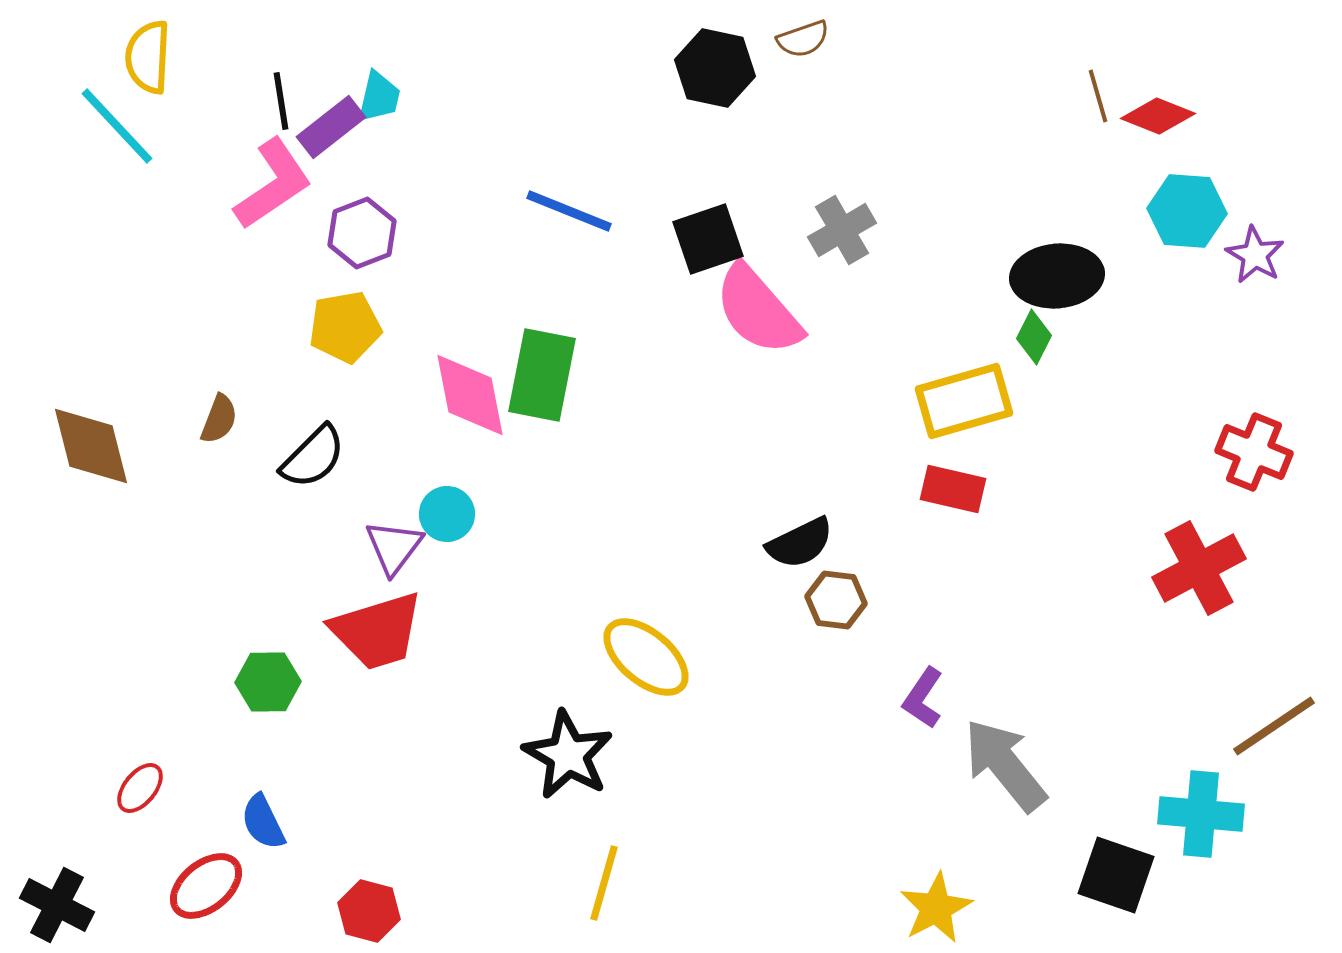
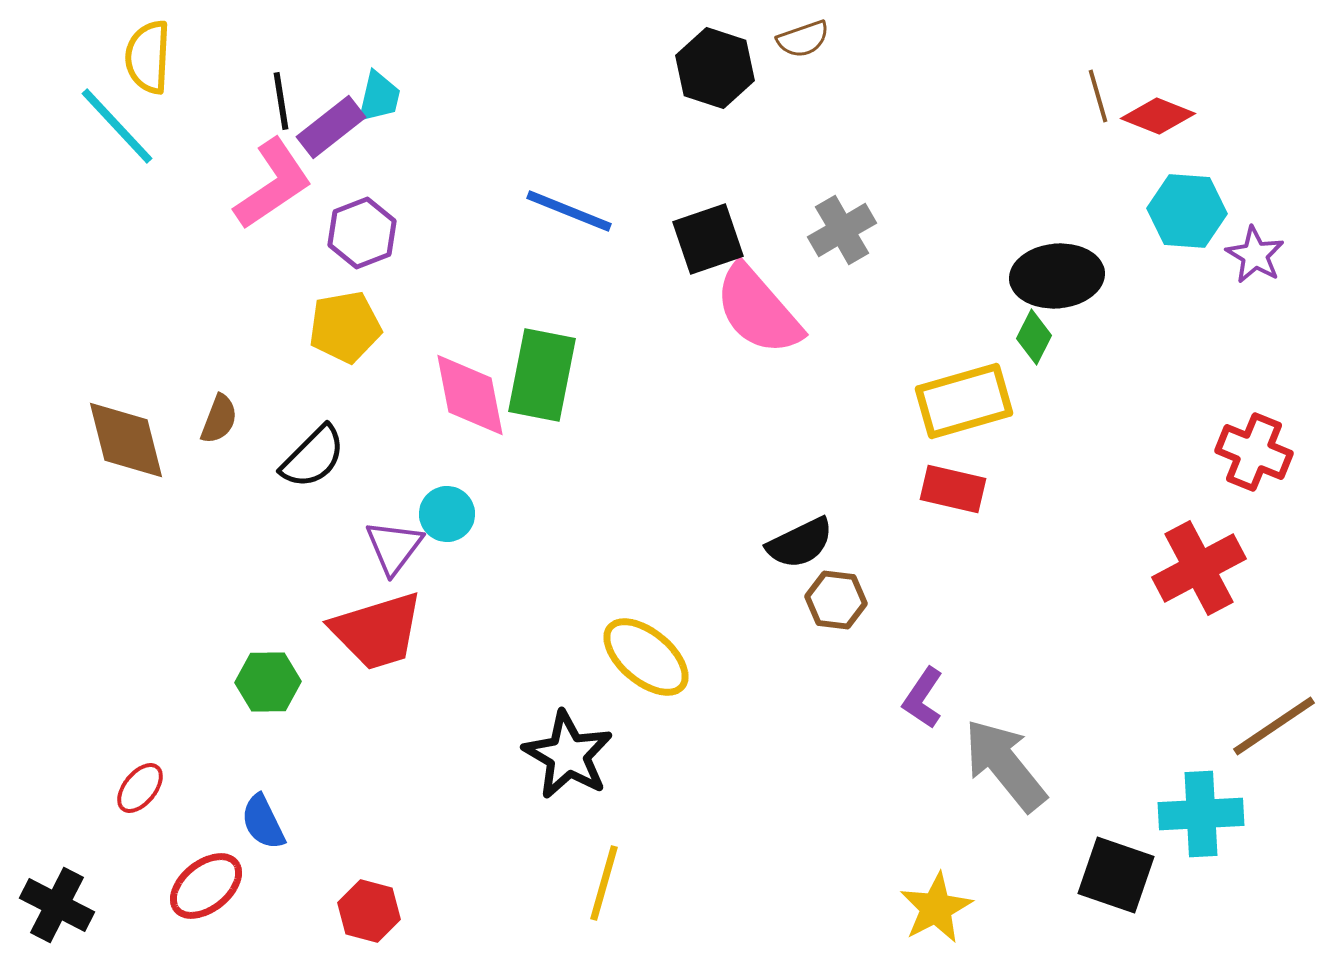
black hexagon at (715, 68): rotated 6 degrees clockwise
brown diamond at (91, 446): moved 35 px right, 6 px up
cyan cross at (1201, 814): rotated 8 degrees counterclockwise
